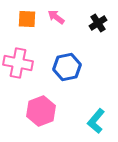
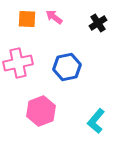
pink arrow: moved 2 px left
pink cross: rotated 24 degrees counterclockwise
